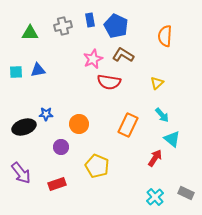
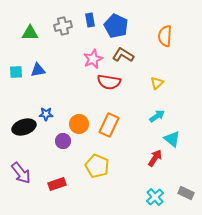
cyan arrow: moved 5 px left, 1 px down; rotated 84 degrees counterclockwise
orange rectangle: moved 19 px left
purple circle: moved 2 px right, 6 px up
